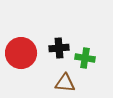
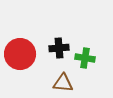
red circle: moved 1 px left, 1 px down
brown triangle: moved 2 px left
